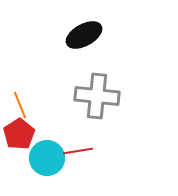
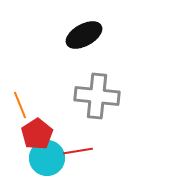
red pentagon: moved 18 px right
